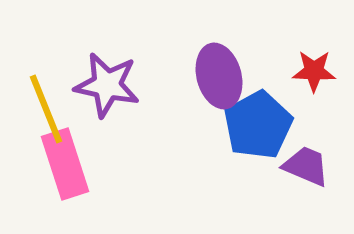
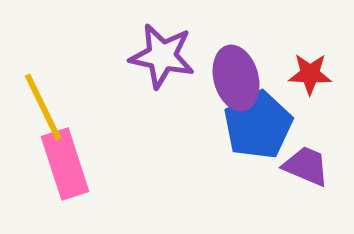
red star: moved 4 px left, 3 px down
purple ellipse: moved 17 px right, 2 px down
purple star: moved 55 px right, 29 px up
yellow line: moved 3 px left, 2 px up; rotated 4 degrees counterclockwise
